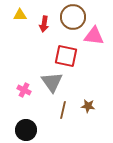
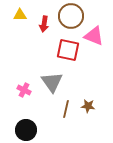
brown circle: moved 2 px left, 1 px up
pink triangle: rotated 15 degrees clockwise
red square: moved 2 px right, 6 px up
brown line: moved 3 px right, 1 px up
